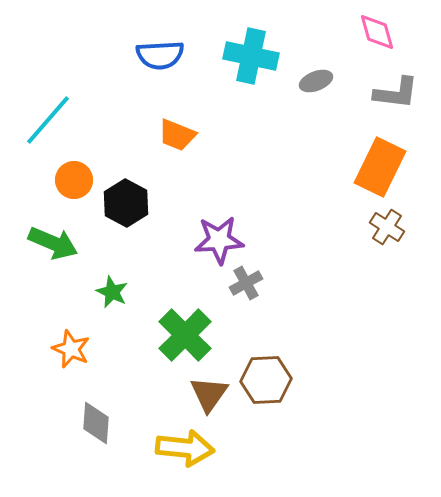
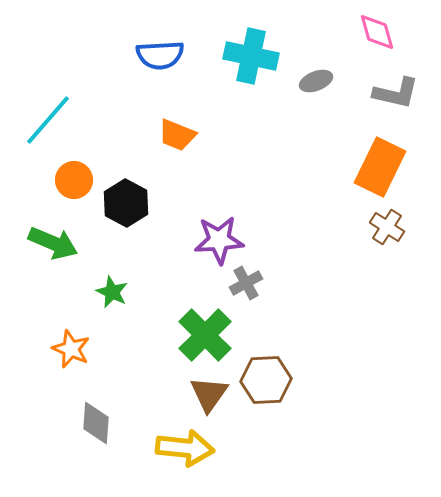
gray L-shape: rotated 6 degrees clockwise
green cross: moved 20 px right
